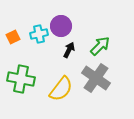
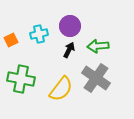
purple circle: moved 9 px right
orange square: moved 2 px left, 3 px down
green arrow: moved 2 px left; rotated 140 degrees counterclockwise
